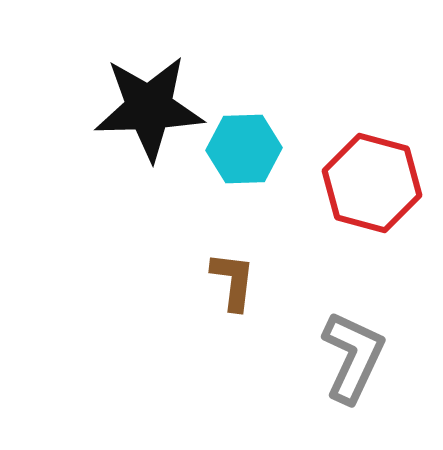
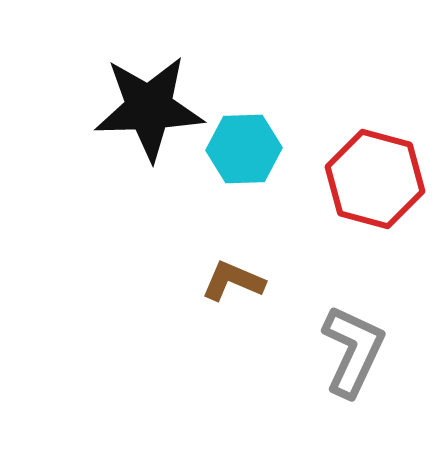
red hexagon: moved 3 px right, 4 px up
brown L-shape: rotated 74 degrees counterclockwise
gray L-shape: moved 6 px up
